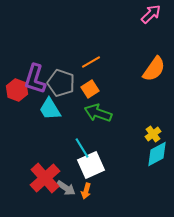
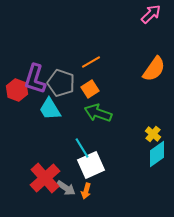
yellow cross: rotated 14 degrees counterclockwise
cyan diamond: rotated 8 degrees counterclockwise
